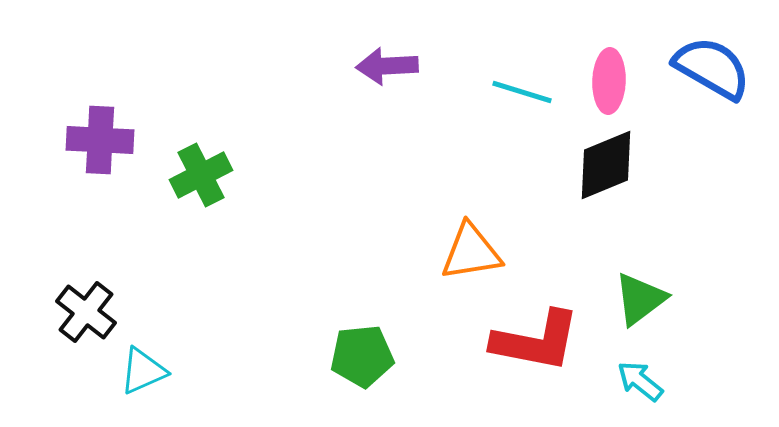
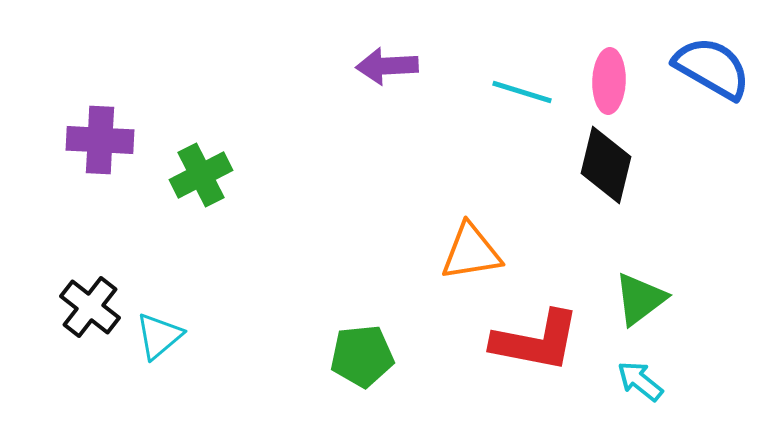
black diamond: rotated 54 degrees counterclockwise
black cross: moved 4 px right, 5 px up
cyan triangle: moved 16 px right, 35 px up; rotated 16 degrees counterclockwise
